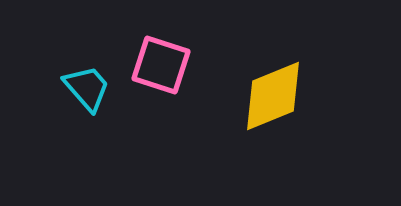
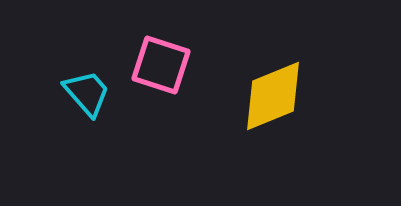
cyan trapezoid: moved 5 px down
